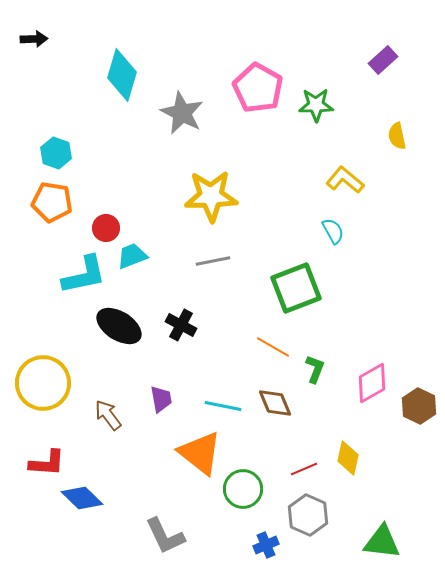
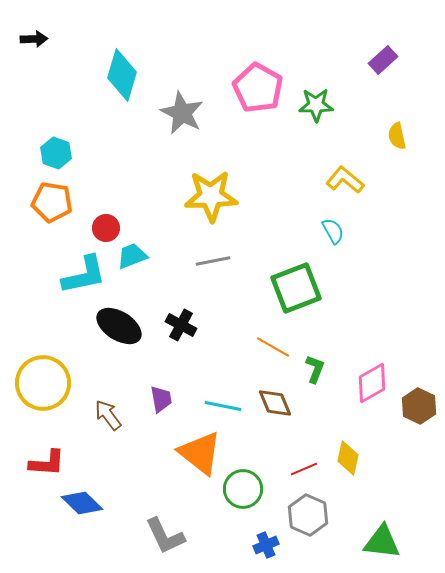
blue diamond: moved 5 px down
